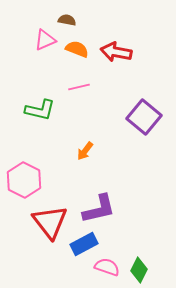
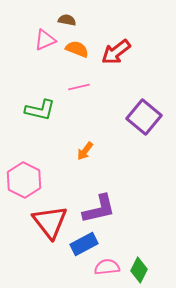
red arrow: rotated 48 degrees counterclockwise
pink semicircle: rotated 25 degrees counterclockwise
